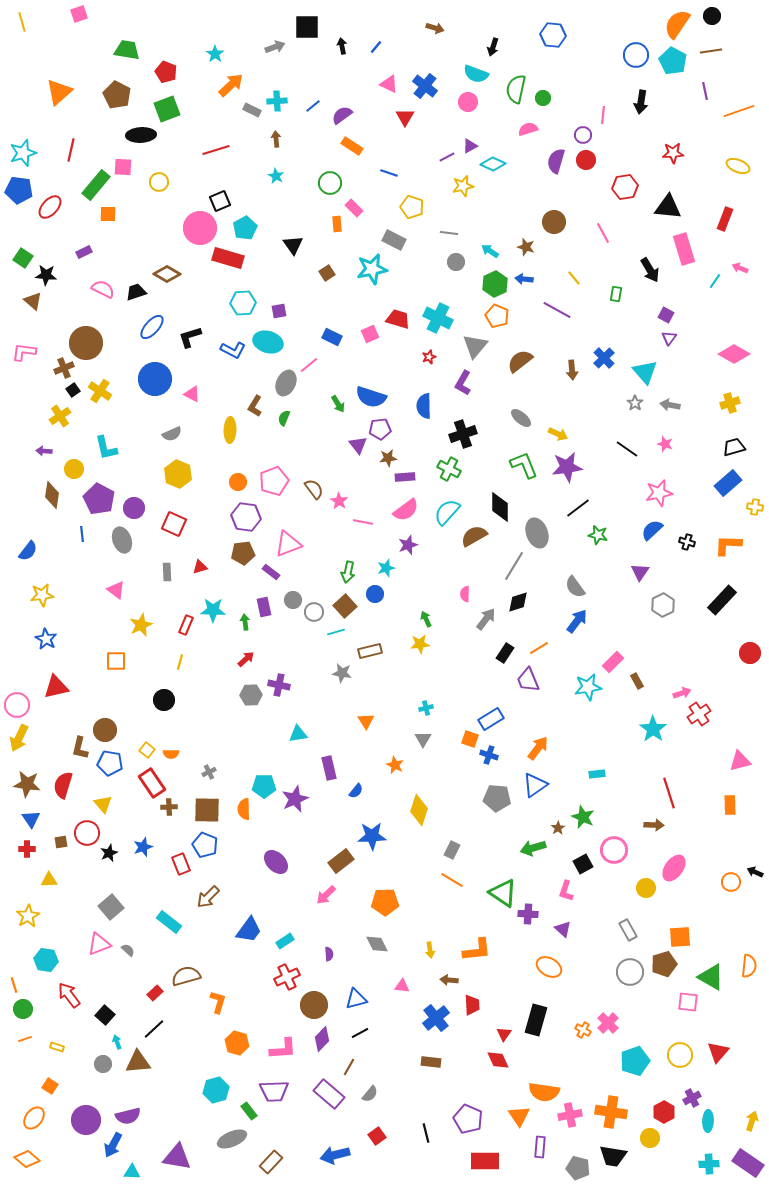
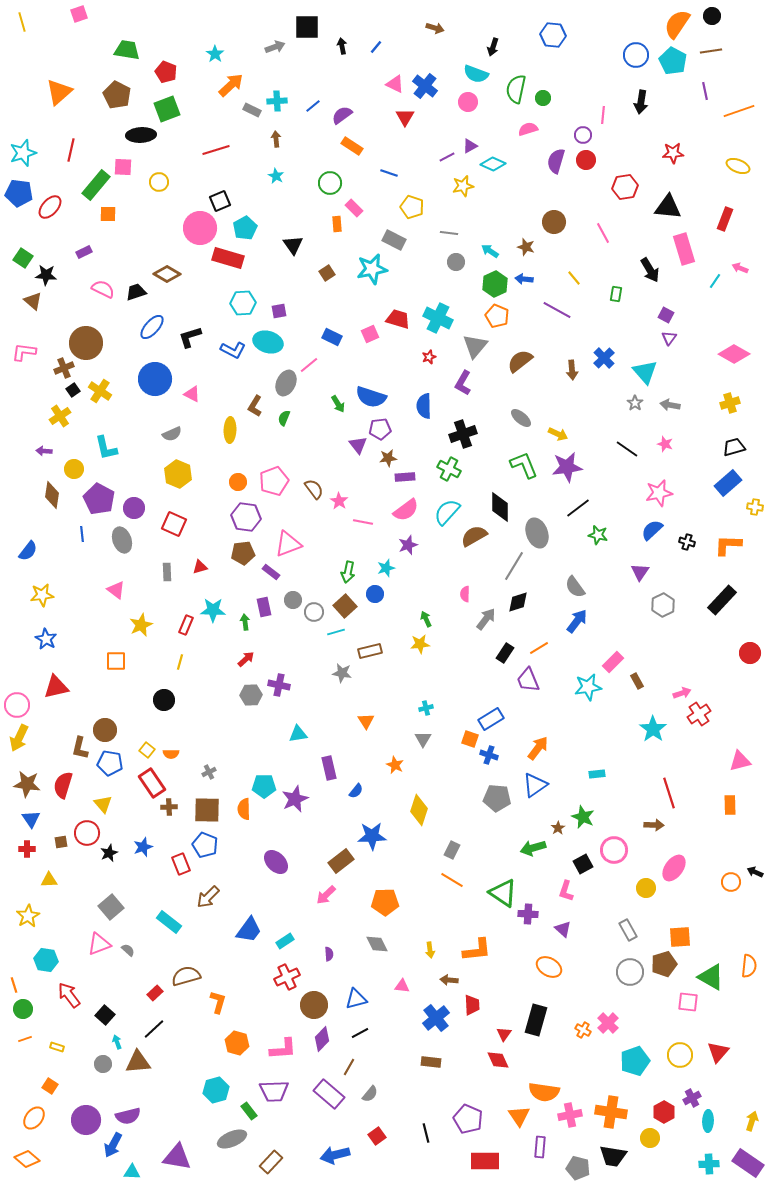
pink triangle at (389, 84): moved 6 px right
blue pentagon at (19, 190): moved 3 px down
